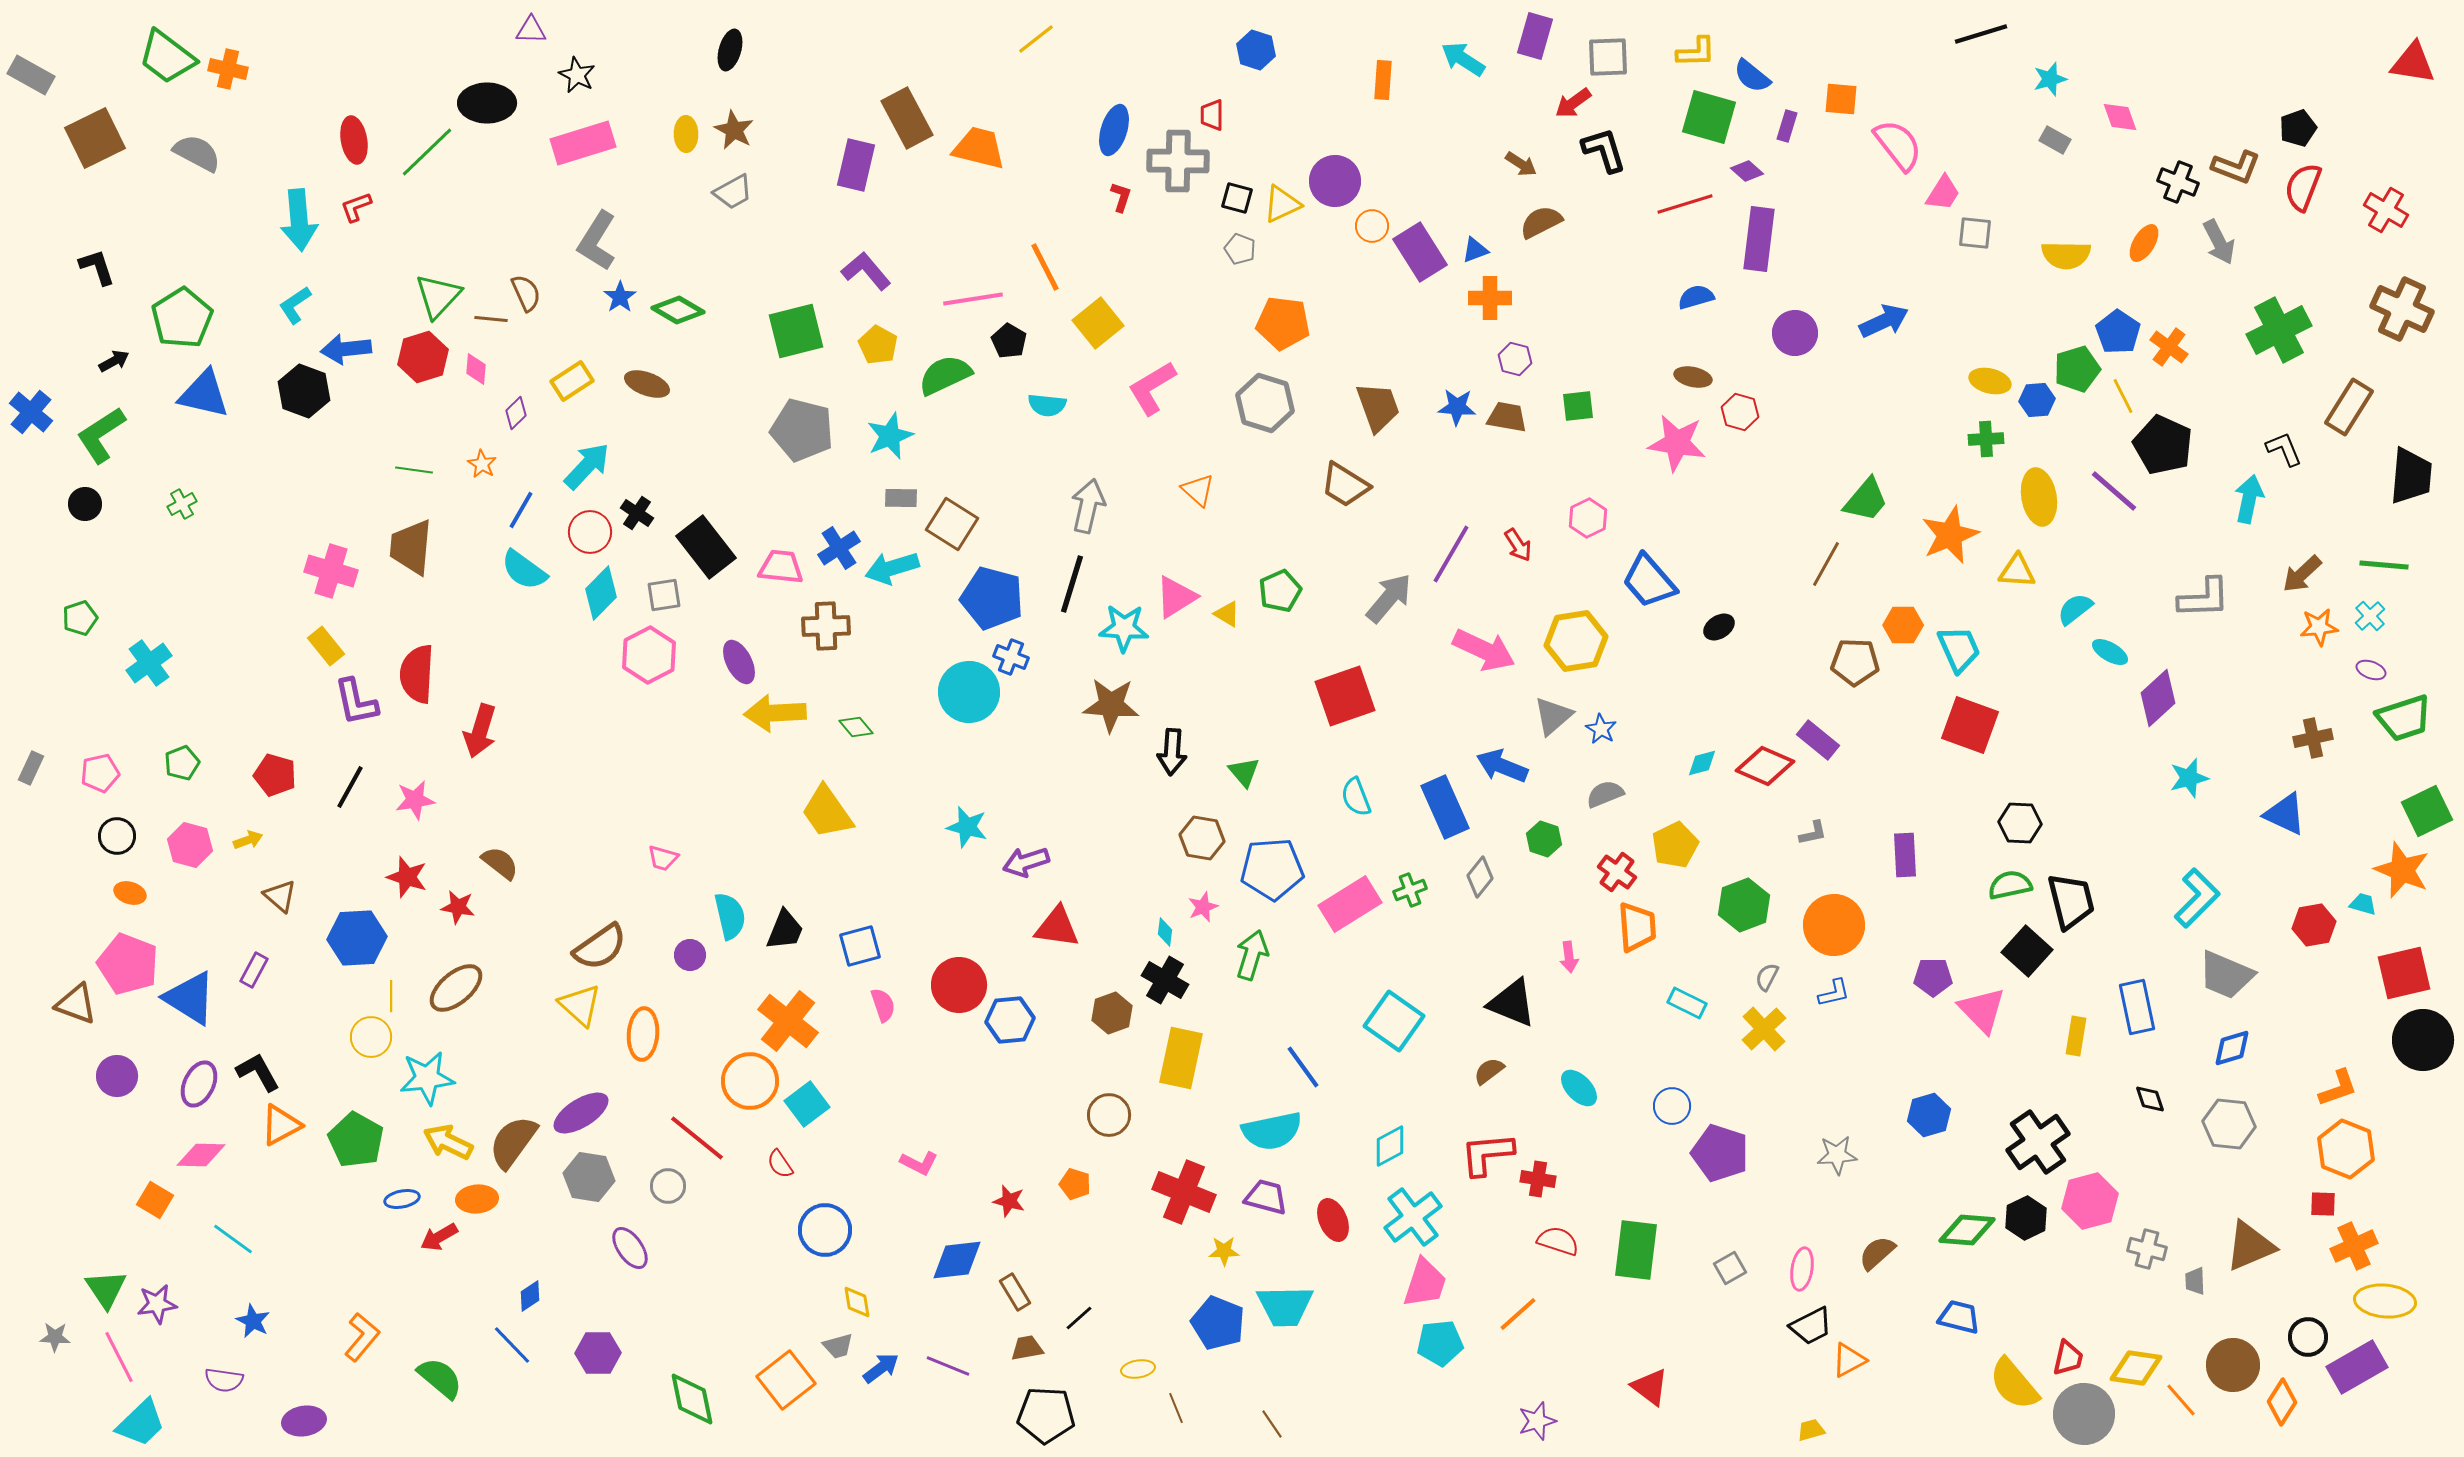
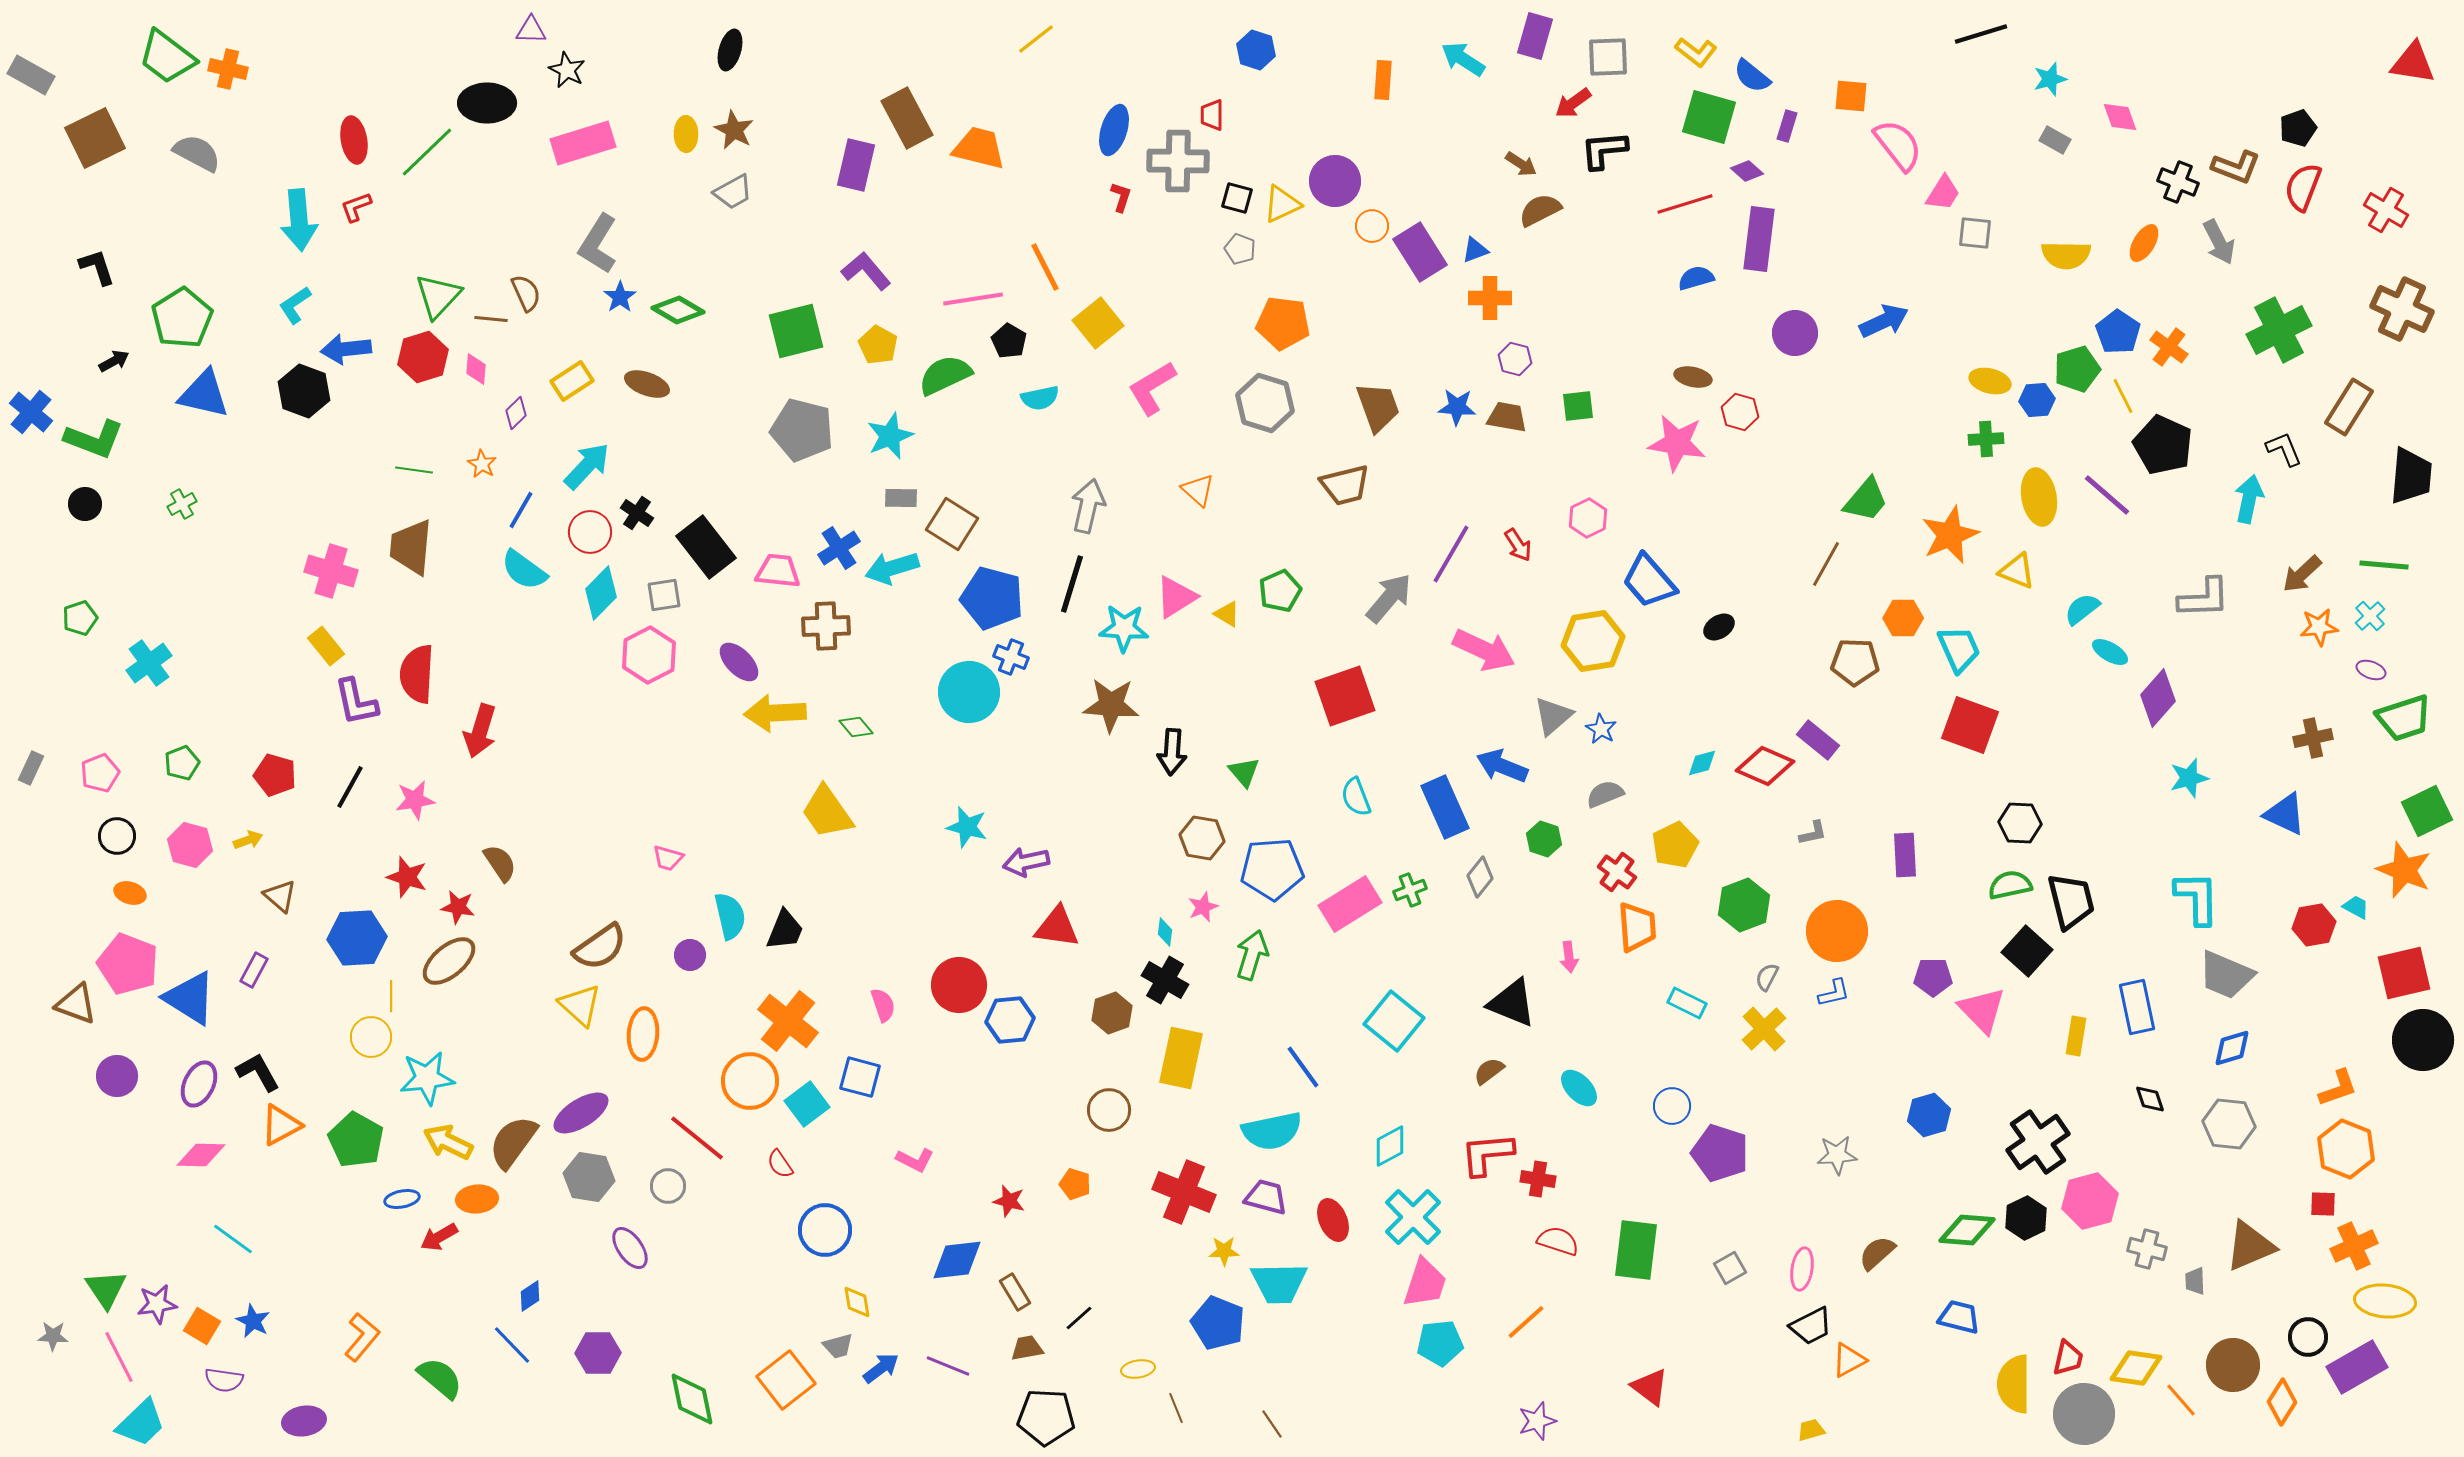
yellow L-shape at (1696, 52): rotated 39 degrees clockwise
black star at (577, 75): moved 10 px left, 5 px up
orange square at (1841, 99): moved 10 px right, 3 px up
black L-shape at (1604, 150): rotated 78 degrees counterclockwise
brown semicircle at (1541, 222): moved 1 px left, 12 px up
gray L-shape at (597, 241): moved 1 px right, 3 px down
blue semicircle at (1696, 297): moved 19 px up
cyan semicircle at (1047, 405): moved 7 px left, 7 px up; rotated 18 degrees counterclockwise
green L-shape at (101, 435): moved 7 px left, 4 px down; rotated 126 degrees counterclockwise
brown trapezoid at (1345, 485): rotated 46 degrees counterclockwise
purple line at (2114, 491): moved 7 px left, 4 px down
pink trapezoid at (781, 567): moved 3 px left, 4 px down
yellow triangle at (2017, 571): rotated 18 degrees clockwise
cyan semicircle at (2075, 609): moved 7 px right
orange hexagon at (1903, 625): moved 7 px up
yellow hexagon at (1576, 641): moved 17 px right
purple ellipse at (739, 662): rotated 18 degrees counterclockwise
purple diamond at (2158, 698): rotated 6 degrees counterclockwise
pink pentagon at (100, 773): rotated 9 degrees counterclockwise
pink trapezoid at (663, 858): moved 5 px right
purple arrow at (1026, 862): rotated 6 degrees clockwise
brown semicircle at (500, 863): rotated 18 degrees clockwise
orange star at (2402, 870): moved 2 px right
cyan L-shape at (2197, 898): rotated 46 degrees counterclockwise
cyan trapezoid at (2363, 904): moved 7 px left, 3 px down; rotated 12 degrees clockwise
orange circle at (1834, 925): moved 3 px right, 6 px down
blue square at (860, 946): moved 131 px down; rotated 30 degrees clockwise
brown ellipse at (456, 988): moved 7 px left, 27 px up
cyan square at (1394, 1021): rotated 4 degrees clockwise
brown circle at (1109, 1115): moved 5 px up
pink L-shape at (919, 1163): moved 4 px left, 3 px up
orange square at (155, 1200): moved 47 px right, 126 px down
cyan cross at (1413, 1217): rotated 8 degrees counterclockwise
cyan trapezoid at (1285, 1306): moved 6 px left, 23 px up
orange line at (1518, 1314): moved 8 px right, 8 px down
gray star at (55, 1337): moved 2 px left, 1 px up
yellow semicircle at (2014, 1384): rotated 40 degrees clockwise
black pentagon at (1046, 1415): moved 2 px down
